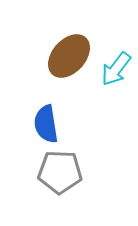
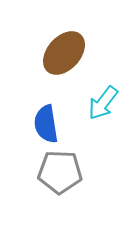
brown ellipse: moved 5 px left, 3 px up
cyan arrow: moved 13 px left, 34 px down
